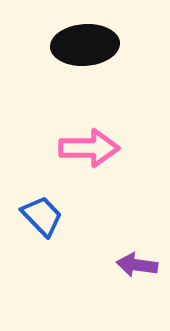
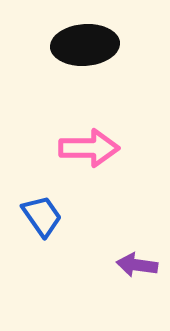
blue trapezoid: rotated 9 degrees clockwise
